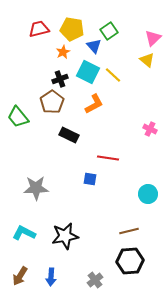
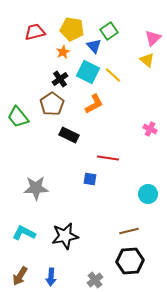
red trapezoid: moved 4 px left, 3 px down
black cross: rotated 14 degrees counterclockwise
brown pentagon: moved 2 px down
